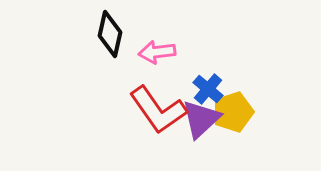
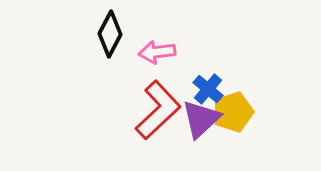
black diamond: rotated 15 degrees clockwise
red L-shape: rotated 98 degrees counterclockwise
